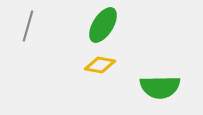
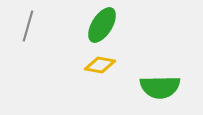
green ellipse: moved 1 px left
